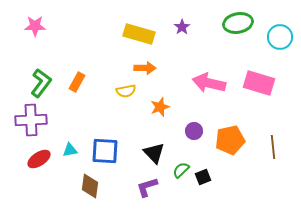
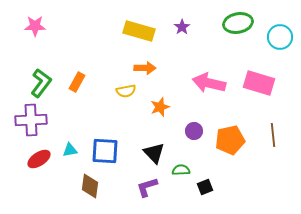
yellow rectangle: moved 3 px up
brown line: moved 12 px up
green semicircle: rotated 42 degrees clockwise
black square: moved 2 px right, 10 px down
